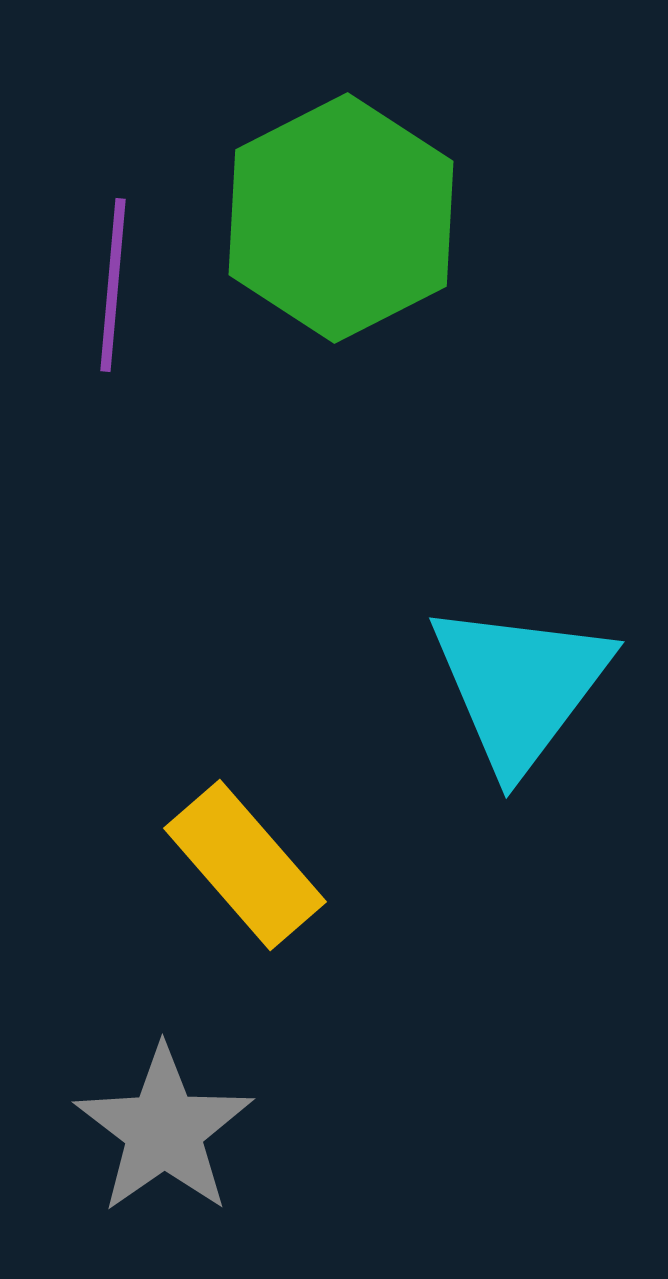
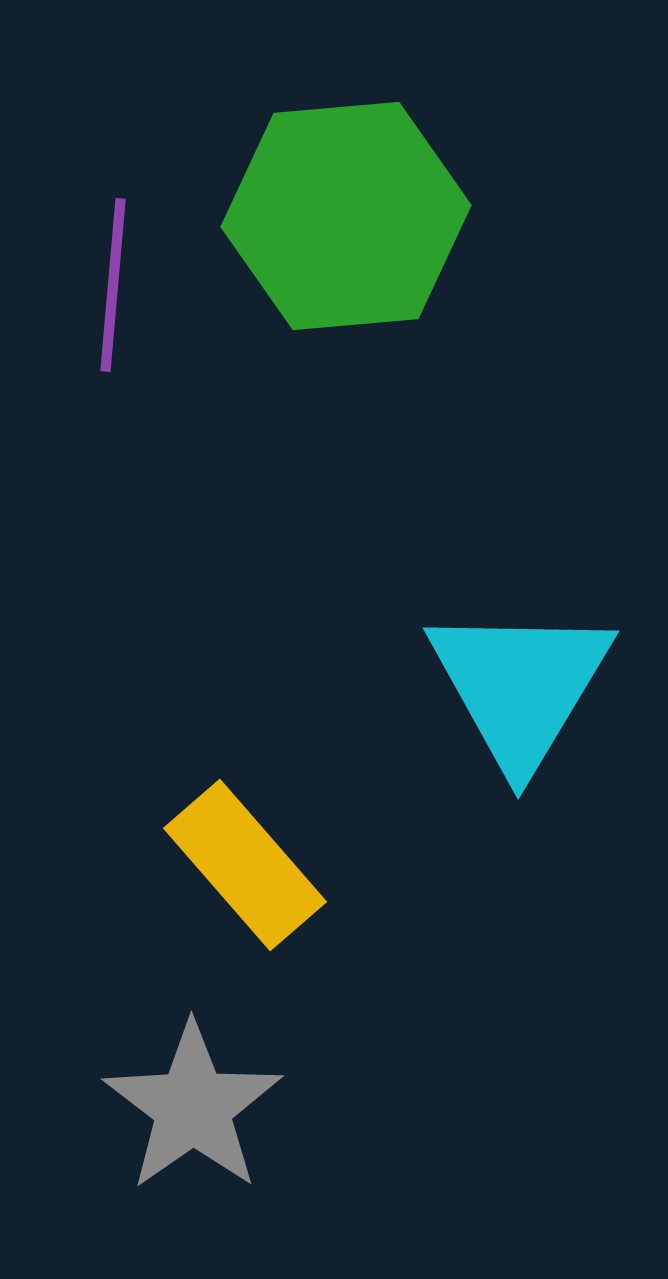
green hexagon: moved 5 px right, 2 px up; rotated 22 degrees clockwise
cyan triangle: rotated 6 degrees counterclockwise
gray star: moved 29 px right, 23 px up
